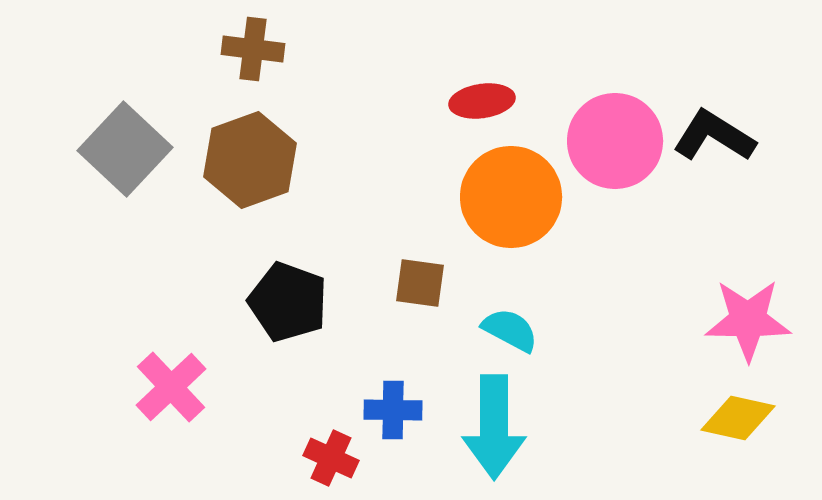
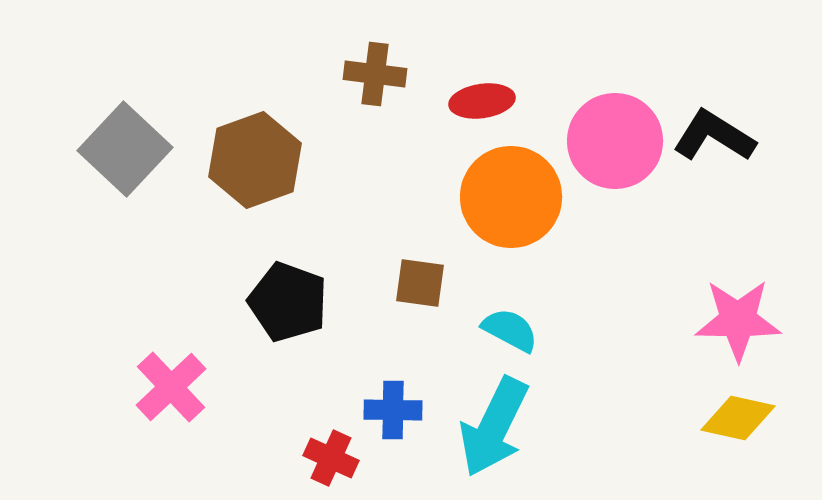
brown cross: moved 122 px right, 25 px down
brown hexagon: moved 5 px right
pink star: moved 10 px left
cyan arrow: rotated 26 degrees clockwise
